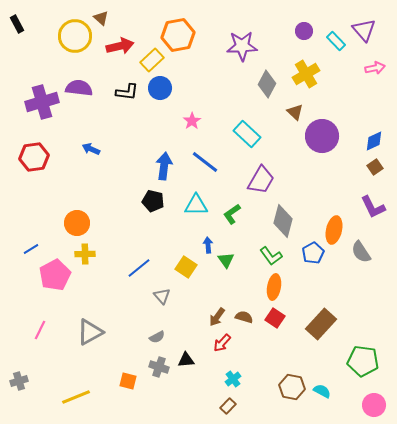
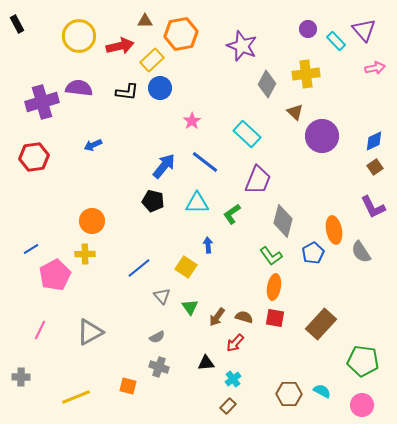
brown triangle at (101, 18): moved 44 px right, 3 px down; rotated 42 degrees counterclockwise
purple circle at (304, 31): moved 4 px right, 2 px up
orange hexagon at (178, 35): moved 3 px right, 1 px up
yellow circle at (75, 36): moved 4 px right
purple star at (242, 46): rotated 24 degrees clockwise
yellow cross at (306, 74): rotated 24 degrees clockwise
blue arrow at (91, 149): moved 2 px right, 4 px up; rotated 48 degrees counterclockwise
blue arrow at (164, 166): rotated 32 degrees clockwise
purple trapezoid at (261, 180): moved 3 px left; rotated 8 degrees counterclockwise
cyan triangle at (196, 205): moved 1 px right, 2 px up
orange circle at (77, 223): moved 15 px right, 2 px up
orange ellipse at (334, 230): rotated 24 degrees counterclockwise
green triangle at (226, 260): moved 36 px left, 47 px down
red square at (275, 318): rotated 24 degrees counterclockwise
red arrow at (222, 343): moved 13 px right
black triangle at (186, 360): moved 20 px right, 3 px down
gray cross at (19, 381): moved 2 px right, 4 px up; rotated 18 degrees clockwise
orange square at (128, 381): moved 5 px down
brown hexagon at (292, 387): moved 3 px left, 7 px down; rotated 10 degrees counterclockwise
pink circle at (374, 405): moved 12 px left
